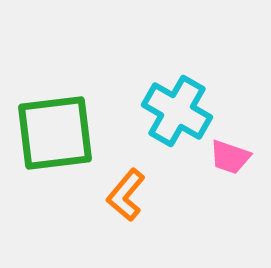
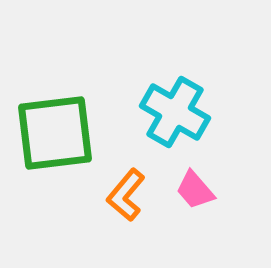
cyan cross: moved 2 px left, 1 px down
pink trapezoid: moved 35 px left, 33 px down; rotated 30 degrees clockwise
